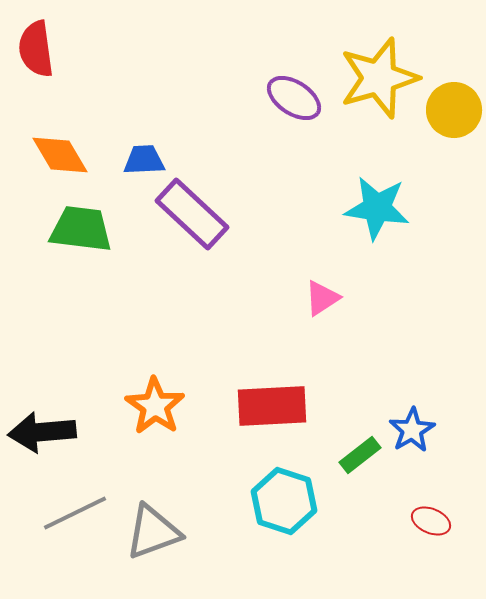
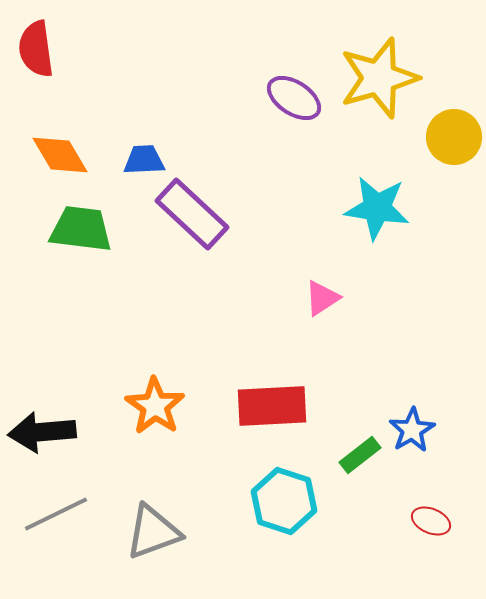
yellow circle: moved 27 px down
gray line: moved 19 px left, 1 px down
